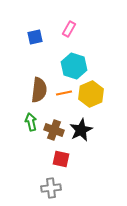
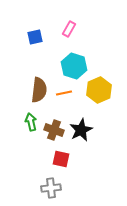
yellow hexagon: moved 8 px right, 4 px up
